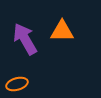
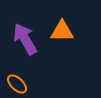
orange ellipse: rotated 60 degrees clockwise
